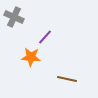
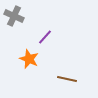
gray cross: moved 1 px up
orange star: moved 2 px left, 2 px down; rotated 18 degrees clockwise
